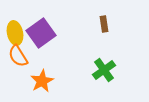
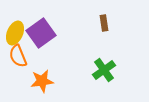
brown rectangle: moved 1 px up
yellow ellipse: rotated 35 degrees clockwise
orange semicircle: rotated 10 degrees clockwise
orange star: rotated 20 degrees clockwise
